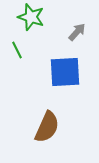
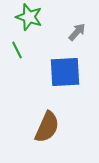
green star: moved 2 px left
